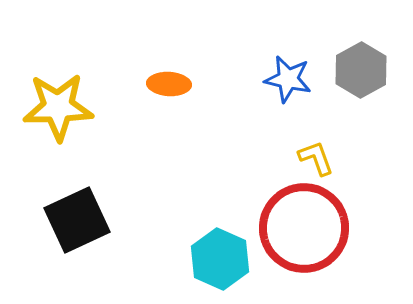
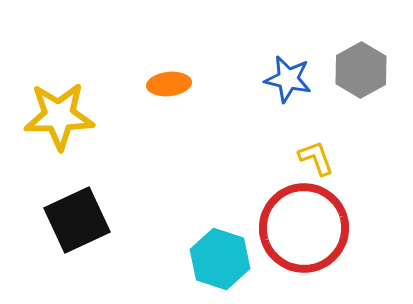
orange ellipse: rotated 9 degrees counterclockwise
yellow star: moved 1 px right, 9 px down
cyan hexagon: rotated 6 degrees counterclockwise
